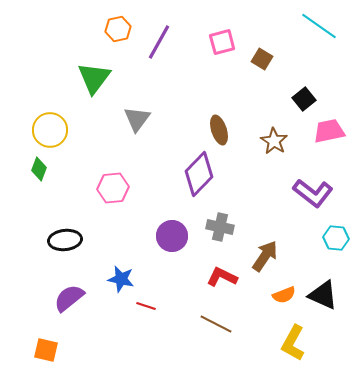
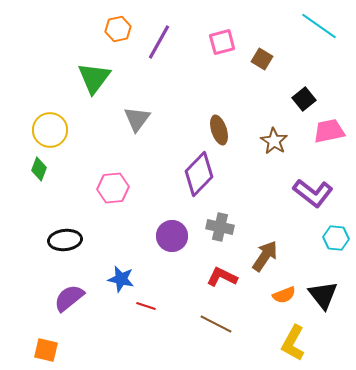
black triangle: rotated 28 degrees clockwise
